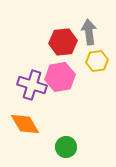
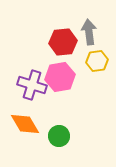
green circle: moved 7 px left, 11 px up
